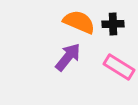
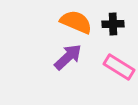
orange semicircle: moved 3 px left
purple arrow: rotated 8 degrees clockwise
